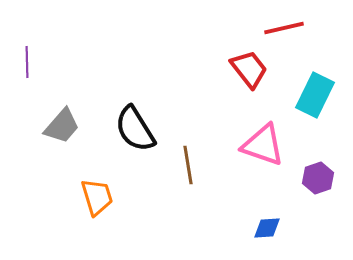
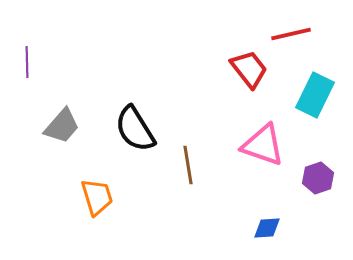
red line: moved 7 px right, 6 px down
